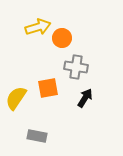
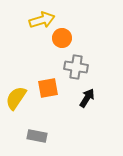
yellow arrow: moved 4 px right, 7 px up
black arrow: moved 2 px right
